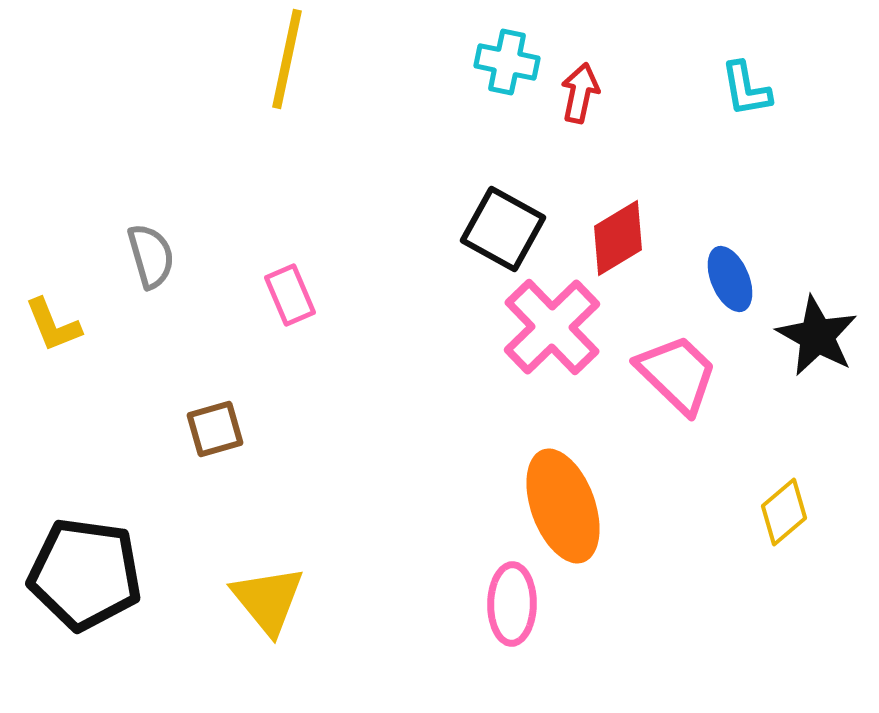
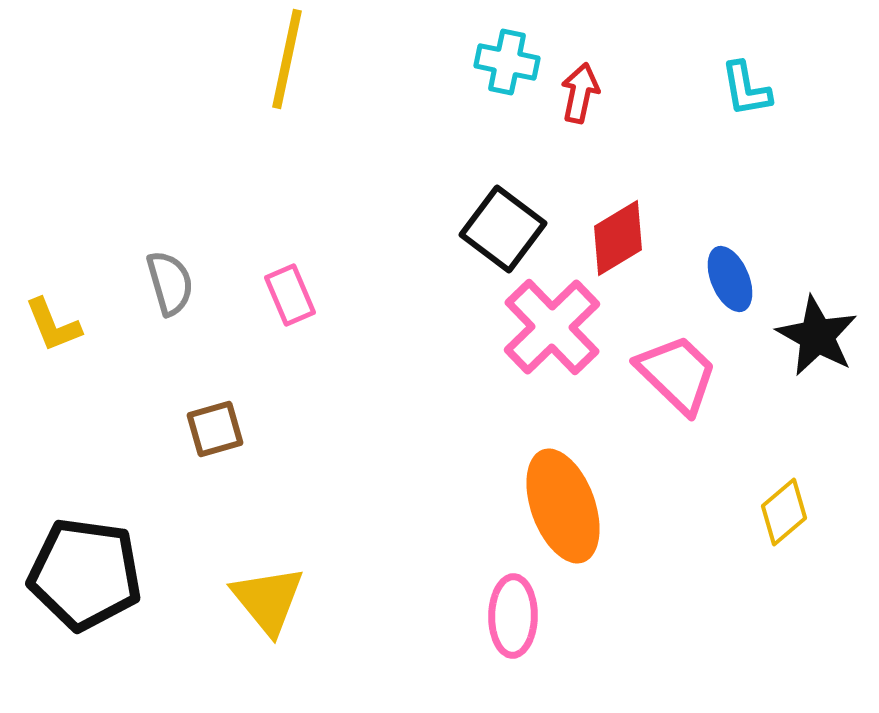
black square: rotated 8 degrees clockwise
gray semicircle: moved 19 px right, 27 px down
pink ellipse: moved 1 px right, 12 px down
